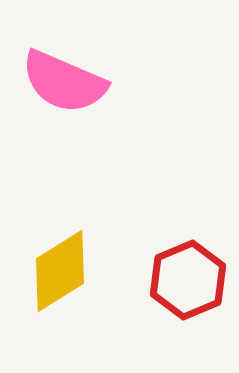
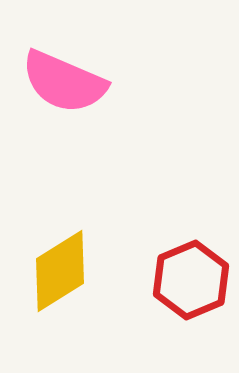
red hexagon: moved 3 px right
